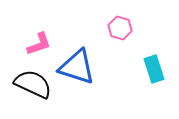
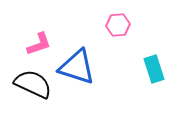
pink hexagon: moved 2 px left, 3 px up; rotated 20 degrees counterclockwise
